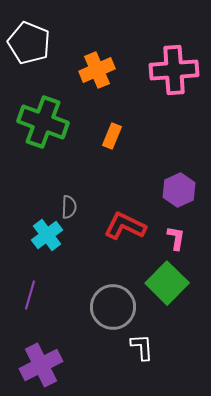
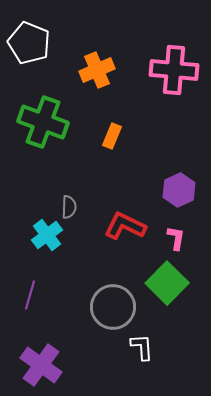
pink cross: rotated 9 degrees clockwise
purple cross: rotated 27 degrees counterclockwise
